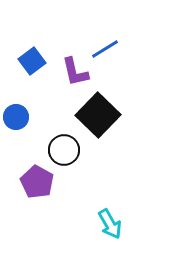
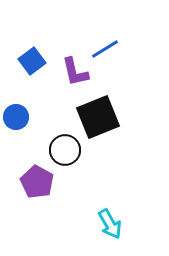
black square: moved 2 px down; rotated 24 degrees clockwise
black circle: moved 1 px right
